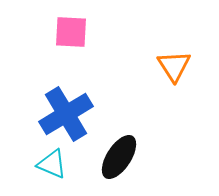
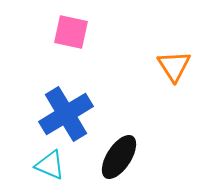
pink square: rotated 9 degrees clockwise
cyan triangle: moved 2 px left, 1 px down
